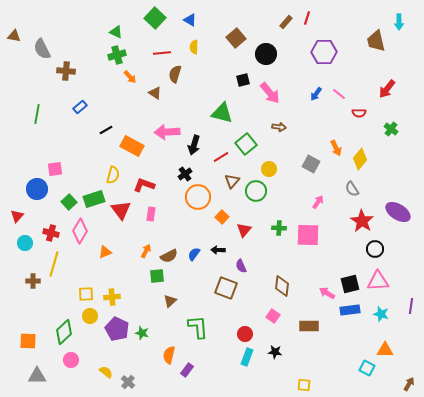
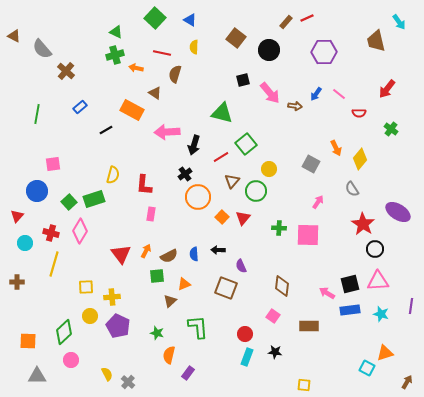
red line at (307, 18): rotated 48 degrees clockwise
cyan arrow at (399, 22): rotated 35 degrees counterclockwise
brown triangle at (14, 36): rotated 16 degrees clockwise
brown square at (236, 38): rotated 12 degrees counterclockwise
gray semicircle at (42, 49): rotated 15 degrees counterclockwise
red line at (162, 53): rotated 18 degrees clockwise
black circle at (266, 54): moved 3 px right, 4 px up
green cross at (117, 55): moved 2 px left
brown cross at (66, 71): rotated 36 degrees clockwise
orange arrow at (130, 77): moved 6 px right, 9 px up; rotated 144 degrees clockwise
brown arrow at (279, 127): moved 16 px right, 21 px up
orange rectangle at (132, 146): moved 36 px up
pink square at (55, 169): moved 2 px left, 5 px up
red L-shape at (144, 185): rotated 105 degrees counterclockwise
blue circle at (37, 189): moved 2 px down
red triangle at (121, 210): moved 44 px down
red star at (362, 221): moved 1 px right, 3 px down
red triangle at (244, 230): moved 1 px left, 12 px up
orange triangle at (105, 252): moved 79 px right, 32 px down
blue semicircle at (194, 254): rotated 40 degrees counterclockwise
brown cross at (33, 281): moved 16 px left, 1 px down
yellow square at (86, 294): moved 7 px up
purple pentagon at (117, 329): moved 1 px right, 3 px up
green star at (142, 333): moved 15 px right
orange triangle at (385, 350): moved 3 px down; rotated 18 degrees counterclockwise
purple rectangle at (187, 370): moved 1 px right, 3 px down
yellow semicircle at (106, 372): moved 1 px right, 2 px down; rotated 24 degrees clockwise
brown arrow at (409, 384): moved 2 px left, 2 px up
